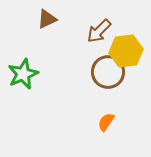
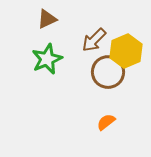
brown arrow: moved 5 px left, 9 px down
yellow hexagon: rotated 16 degrees counterclockwise
green star: moved 24 px right, 15 px up
orange semicircle: rotated 18 degrees clockwise
